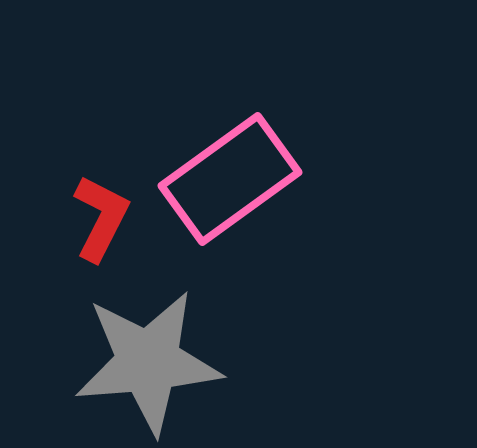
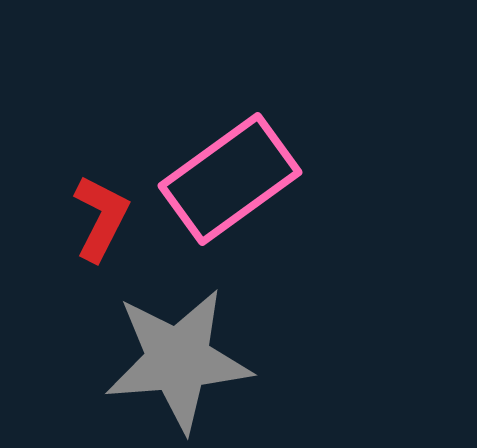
gray star: moved 30 px right, 2 px up
